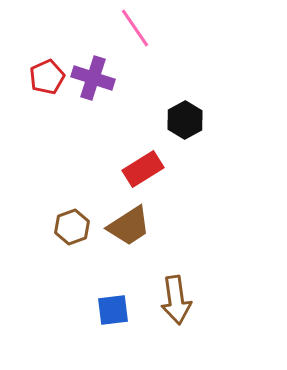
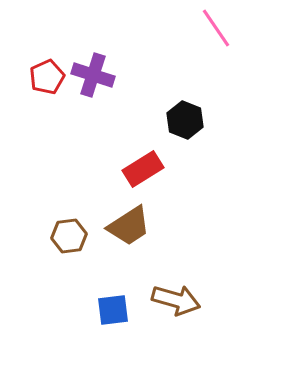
pink line: moved 81 px right
purple cross: moved 3 px up
black hexagon: rotated 9 degrees counterclockwise
brown hexagon: moved 3 px left, 9 px down; rotated 12 degrees clockwise
brown arrow: rotated 66 degrees counterclockwise
